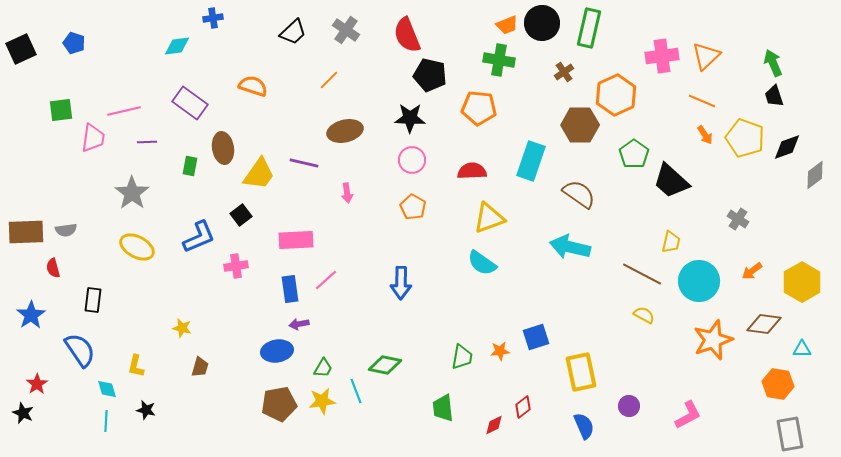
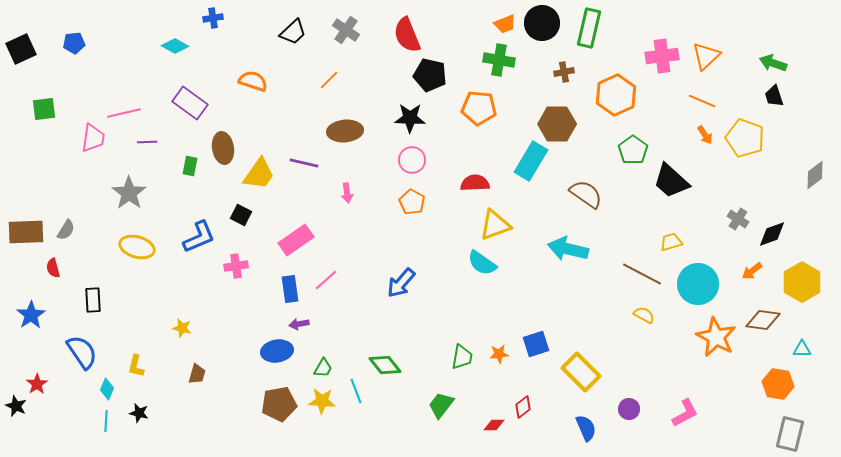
orange trapezoid at (507, 25): moved 2 px left, 1 px up
blue pentagon at (74, 43): rotated 25 degrees counterclockwise
cyan diamond at (177, 46): moved 2 px left; rotated 36 degrees clockwise
green arrow at (773, 63): rotated 48 degrees counterclockwise
brown cross at (564, 72): rotated 24 degrees clockwise
orange semicircle at (253, 86): moved 5 px up
green square at (61, 110): moved 17 px left, 1 px up
pink line at (124, 111): moved 2 px down
brown hexagon at (580, 125): moved 23 px left, 1 px up
brown ellipse at (345, 131): rotated 8 degrees clockwise
black diamond at (787, 147): moved 15 px left, 87 px down
green pentagon at (634, 154): moved 1 px left, 4 px up
cyan rectangle at (531, 161): rotated 12 degrees clockwise
red semicircle at (472, 171): moved 3 px right, 12 px down
gray star at (132, 193): moved 3 px left
brown semicircle at (579, 194): moved 7 px right
orange pentagon at (413, 207): moved 1 px left, 5 px up
black square at (241, 215): rotated 25 degrees counterclockwise
yellow triangle at (489, 218): moved 6 px right, 7 px down
gray semicircle at (66, 230): rotated 50 degrees counterclockwise
pink rectangle at (296, 240): rotated 32 degrees counterclockwise
yellow trapezoid at (671, 242): rotated 120 degrees counterclockwise
yellow ellipse at (137, 247): rotated 12 degrees counterclockwise
cyan arrow at (570, 247): moved 2 px left, 2 px down
cyan circle at (699, 281): moved 1 px left, 3 px down
blue arrow at (401, 283): rotated 40 degrees clockwise
black rectangle at (93, 300): rotated 10 degrees counterclockwise
brown diamond at (764, 324): moved 1 px left, 4 px up
blue square at (536, 337): moved 7 px down
orange star at (713, 340): moved 3 px right, 3 px up; rotated 24 degrees counterclockwise
blue semicircle at (80, 350): moved 2 px right, 2 px down
orange star at (500, 351): moved 1 px left, 3 px down
green diamond at (385, 365): rotated 40 degrees clockwise
brown trapezoid at (200, 367): moved 3 px left, 7 px down
yellow rectangle at (581, 372): rotated 33 degrees counterclockwise
cyan diamond at (107, 389): rotated 40 degrees clockwise
yellow star at (322, 401): rotated 12 degrees clockwise
purple circle at (629, 406): moved 3 px down
green trapezoid at (443, 408): moved 2 px left, 3 px up; rotated 44 degrees clockwise
black star at (146, 410): moved 7 px left, 3 px down
black star at (23, 413): moved 7 px left, 7 px up
pink L-shape at (688, 415): moved 3 px left, 2 px up
red diamond at (494, 425): rotated 25 degrees clockwise
blue semicircle at (584, 426): moved 2 px right, 2 px down
gray rectangle at (790, 434): rotated 24 degrees clockwise
